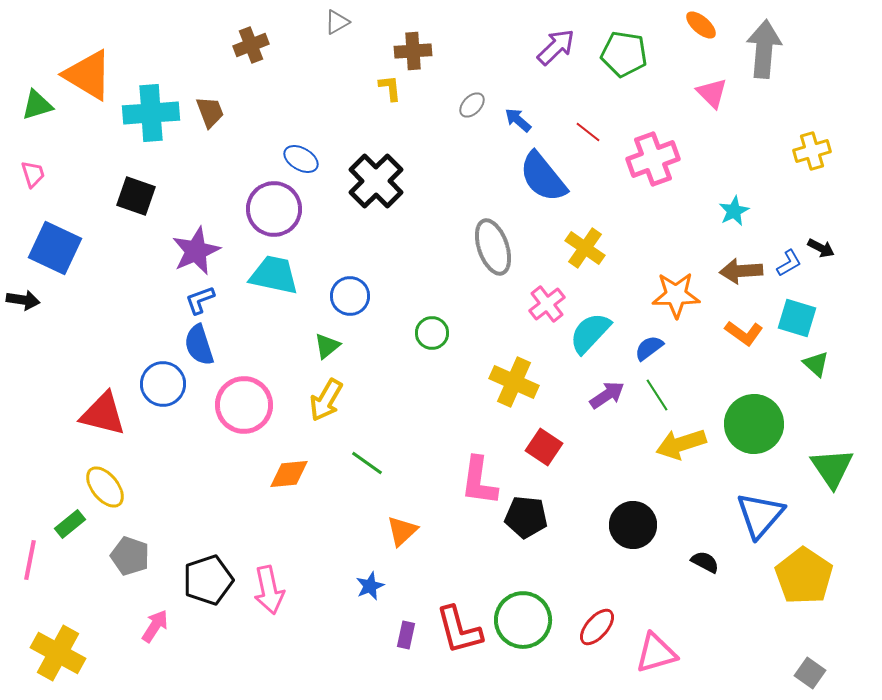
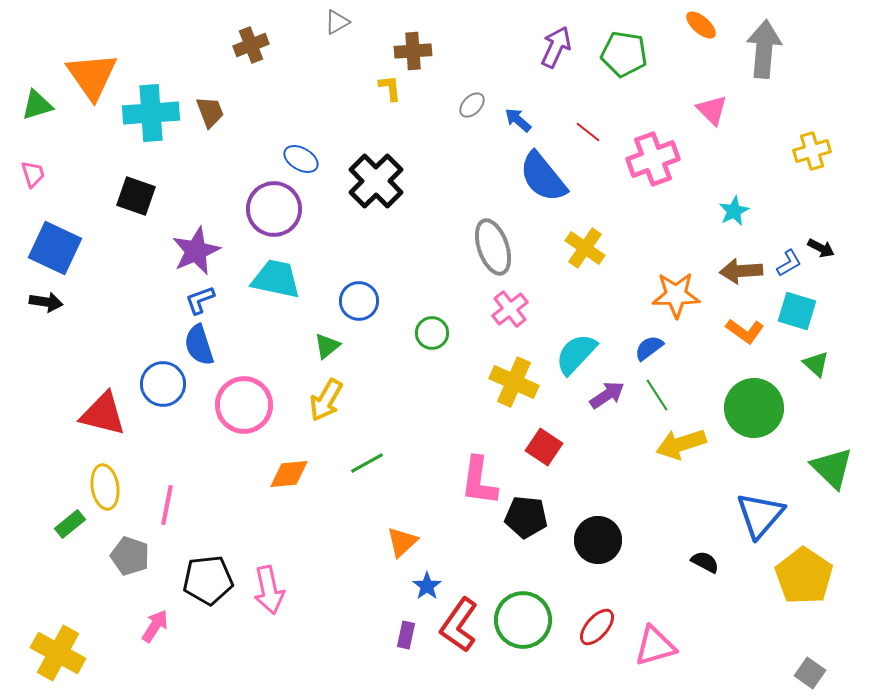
purple arrow at (556, 47): rotated 21 degrees counterclockwise
orange triangle at (88, 75): moved 4 px right, 1 px down; rotated 24 degrees clockwise
pink triangle at (712, 93): moved 17 px down
cyan trapezoid at (274, 275): moved 2 px right, 4 px down
blue circle at (350, 296): moved 9 px right, 5 px down
black arrow at (23, 300): moved 23 px right, 2 px down
pink cross at (547, 304): moved 37 px left, 5 px down
cyan square at (797, 318): moved 7 px up
cyan semicircle at (590, 333): moved 14 px left, 21 px down
orange L-shape at (744, 333): moved 1 px right, 2 px up
green circle at (754, 424): moved 16 px up
green line at (367, 463): rotated 64 degrees counterclockwise
green triangle at (832, 468): rotated 12 degrees counterclockwise
yellow ellipse at (105, 487): rotated 30 degrees clockwise
black circle at (633, 525): moved 35 px left, 15 px down
orange triangle at (402, 531): moved 11 px down
pink line at (30, 560): moved 137 px right, 55 px up
black pentagon at (208, 580): rotated 12 degrees clockwise
blue star at (370, 586): moved 57 px right; rotated 12 degrees counterclockwise
red L-shape at (459, 630): moved 5 px up; rotated 50 degrees clockwise
pink triangle at (656, 653): moved 1 px left, 7 px up
